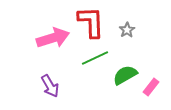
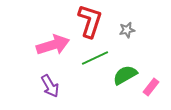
red L-shape: moved 1 px left, 1 px up; rotated 20 degrees clockwise
gray star: rotated 21 degrees clockwise
pink arrow: moved 7 px down
